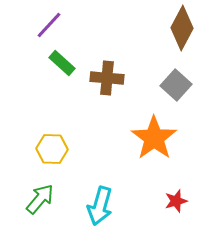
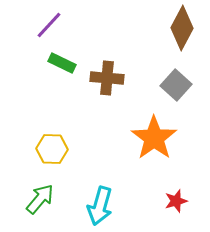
green rectangle: rotated 16 degrees counterclockwise
